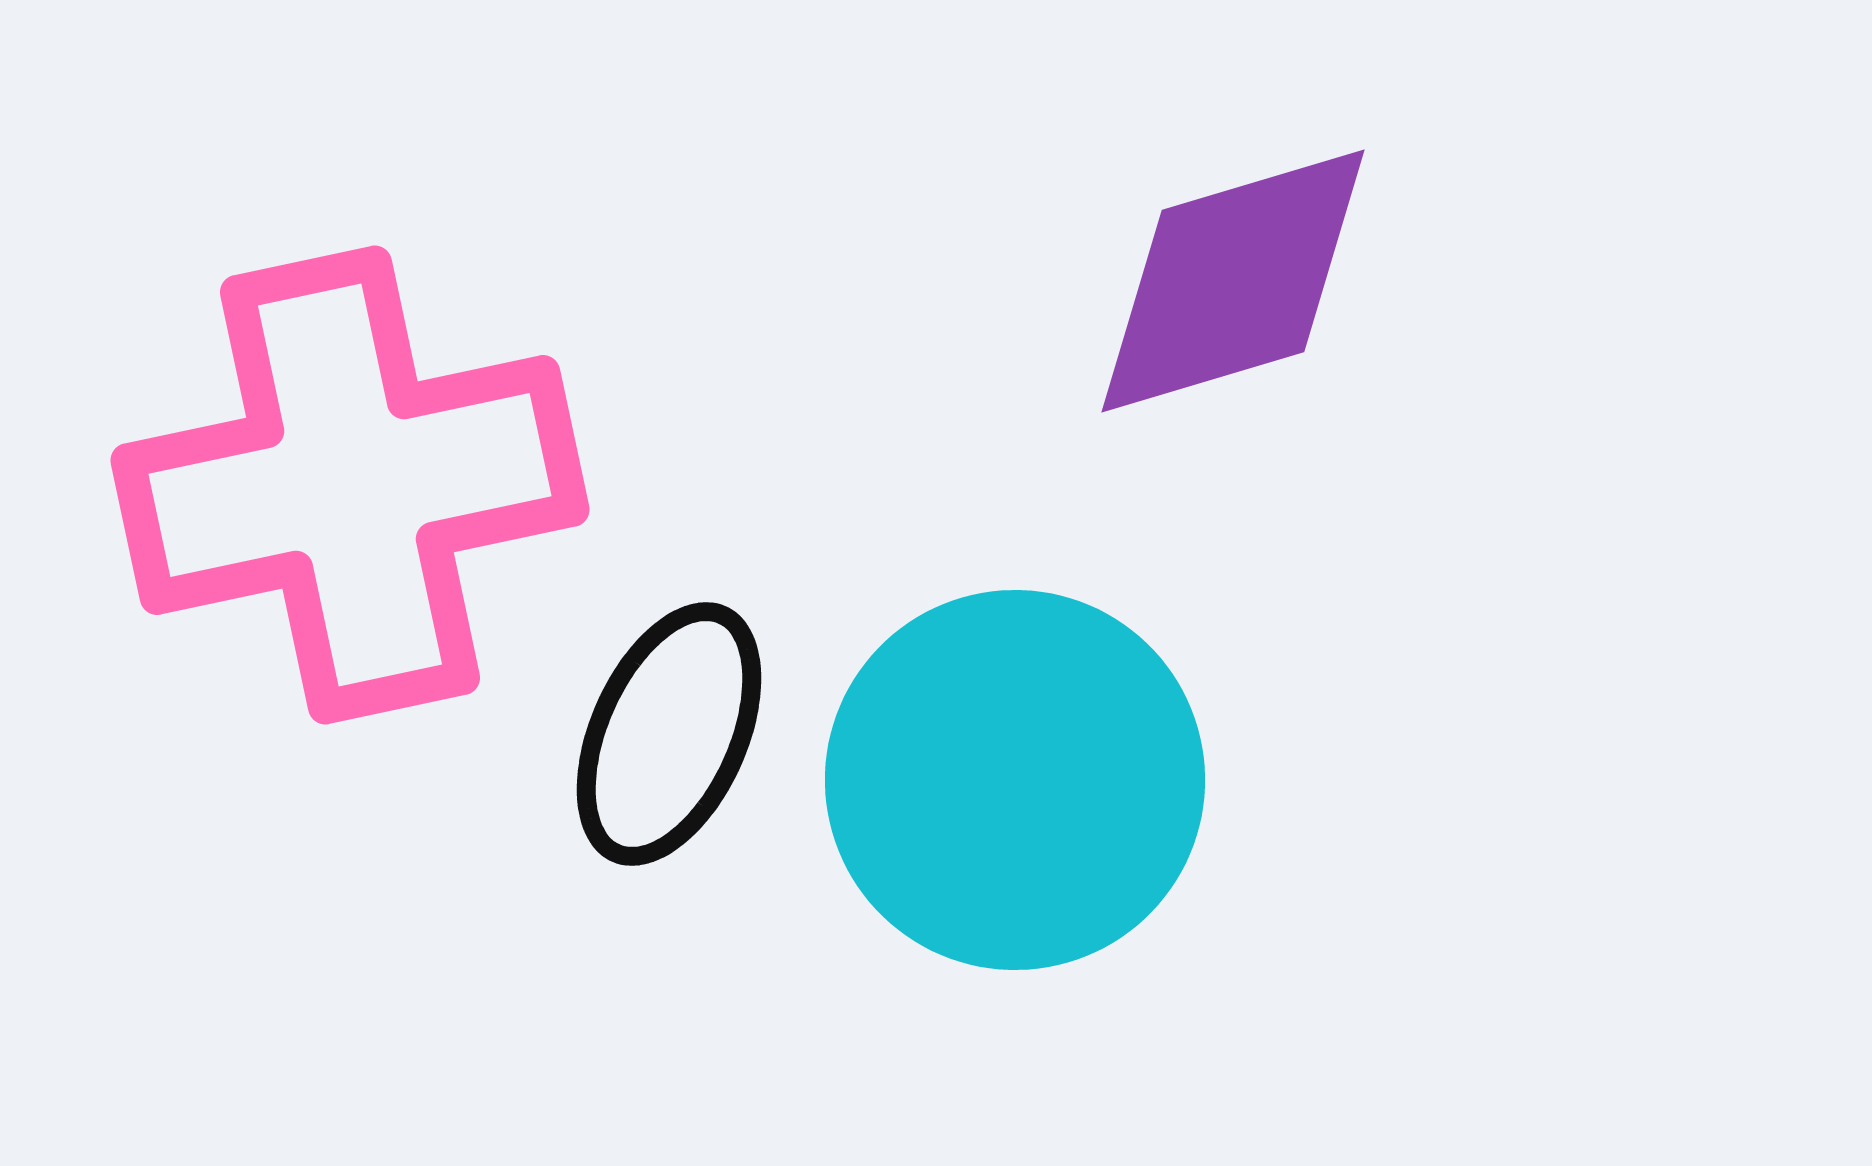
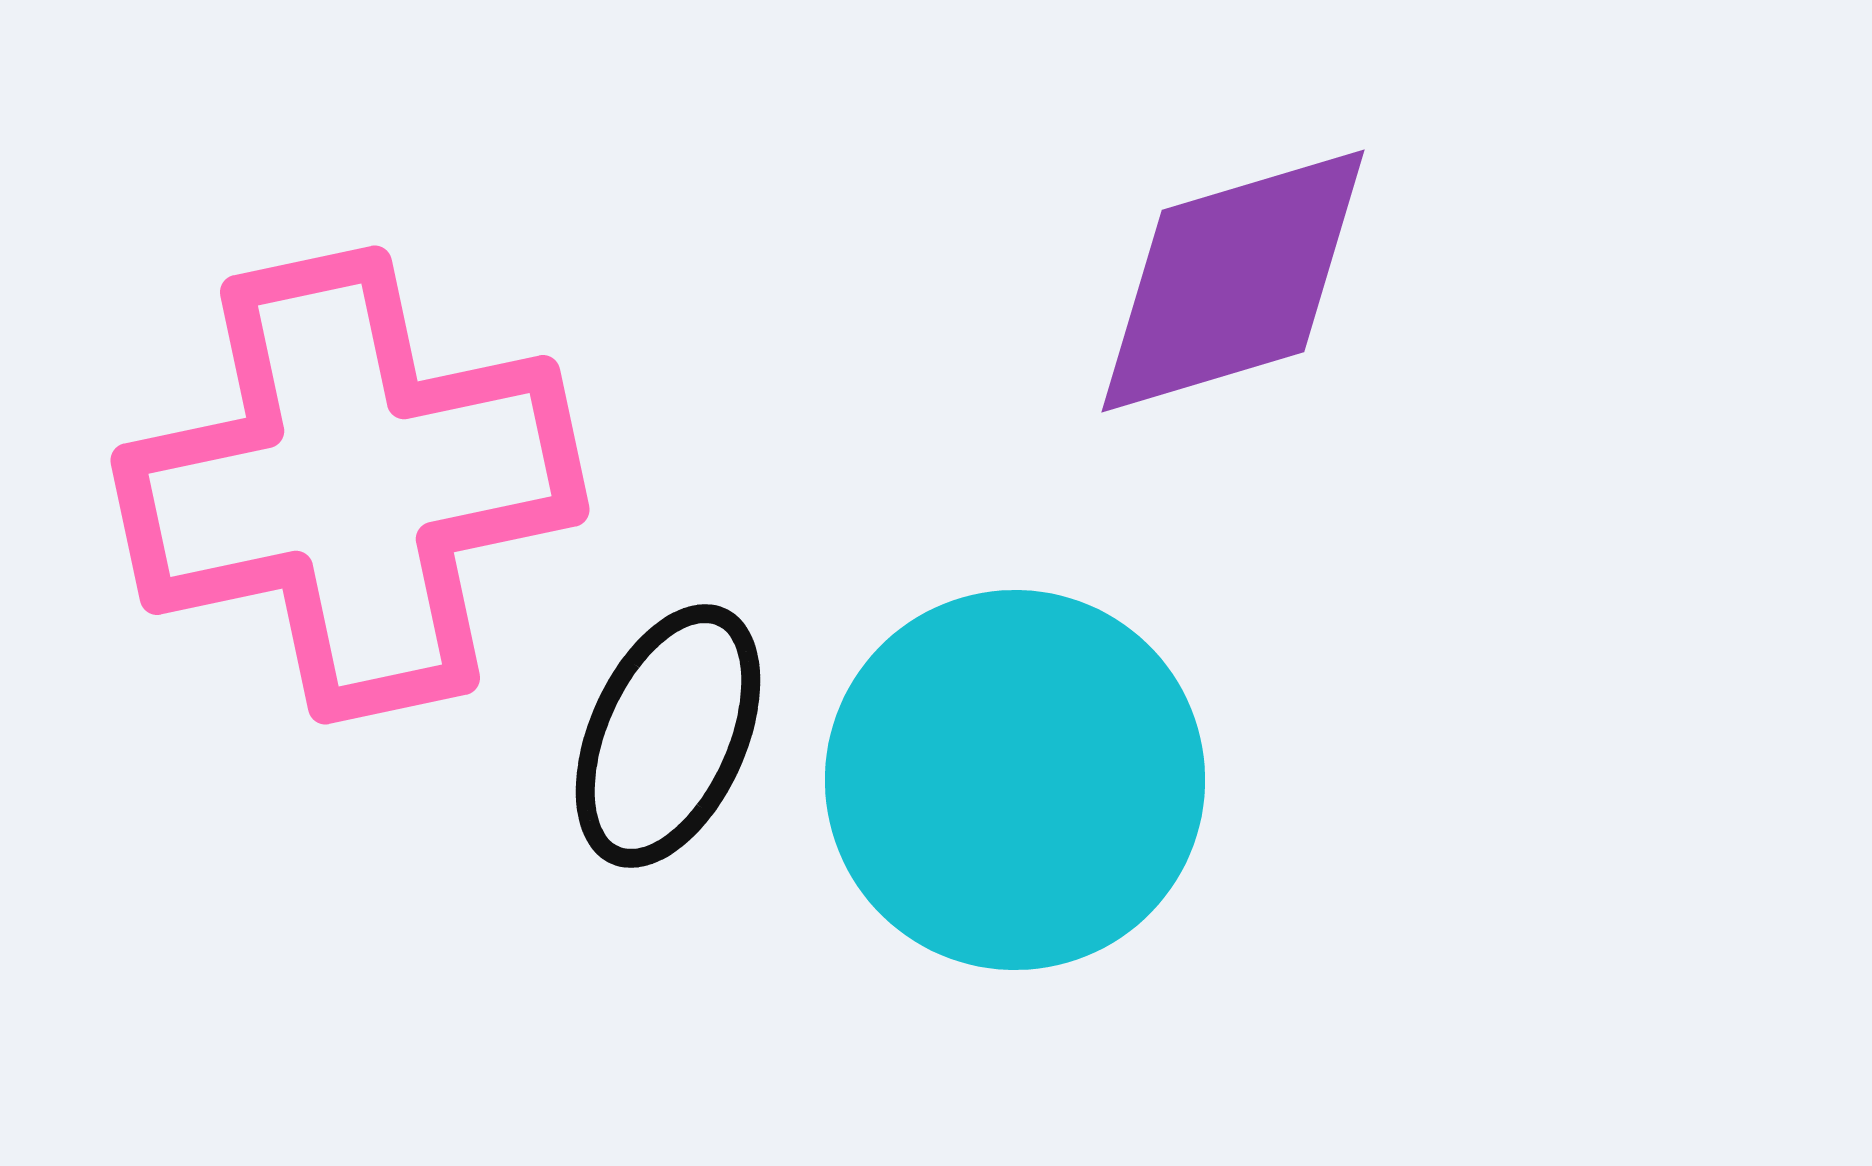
black ellipse: moved 1 px left, 2 px down
